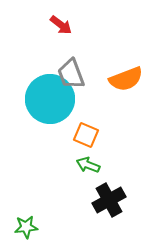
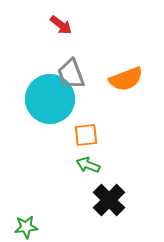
orange square: rotated 30 degrees counterclockwise
black cross: rotated 16 degrees counterclockwise
